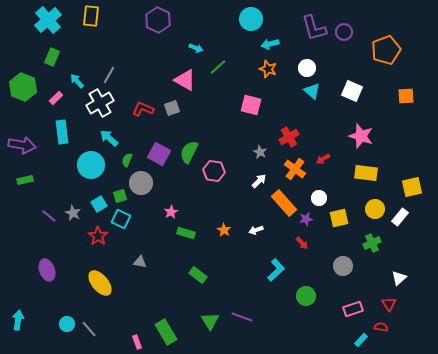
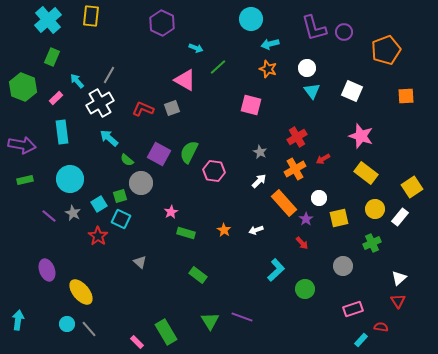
purple hexagon at (158, 20): moved 4 px right, 3 px down
cyan triangle at (312, 91): rotated 12 degrees clockwise
red cross at (289, 137): moved 8 px right
green semicircle at (127, 160): rotated 72 degrees counterclockwise
cyan circle at (91, 165): moved 21 px left, 14 px down
orange cross at (295, 169): rotated 25 degrees clockwise
yellow rectangle at (366, 173): rotated 30 degrees clockwise
yellow square at (412, 187): rotated 20 degrees counterclockwise
purple star at (306, 219): rotated 24 degrees counterclockwise
gray triangle at (140, 262): rotated 32 degrees clockwise
yellow ellipse at (100, 283): moved 19 px left, 9 px down
green circle at (306, 296): moved 1 px left, 7 px up
red triangle at (389, 304): moved 9 px right, 3 px up
pink rectangle at (137, 342): rotated 24 degrees counterclockwise
